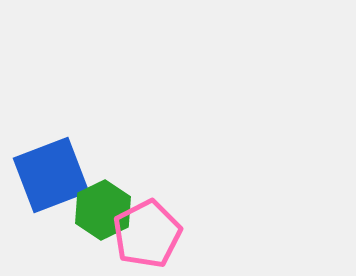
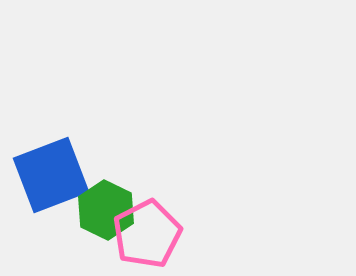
green hexagon: moved 3 px right; rotated 8 degrees counterclockwise
